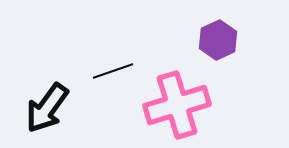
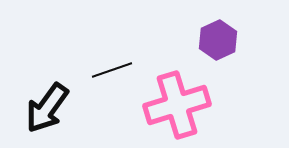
black line: moved 1 px left, 1 px up
